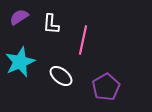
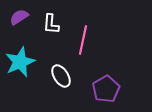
white ellipse: rotated 20 degrees clockwise
purple pentagon: moved 2 px down
